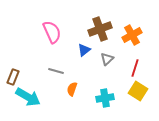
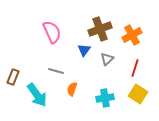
blue triangle: rotated 16 degrees counterclockwise
yellow square: moved 3 px down
cyan arrow: moved 9 px right, 2 px up; rotated 25 degrees clockwise
